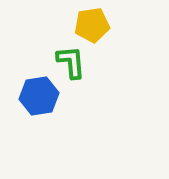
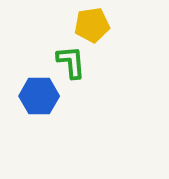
blue hexagon: rotated 9 degrees clockwise
